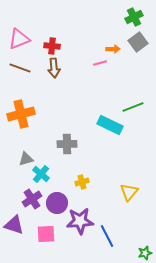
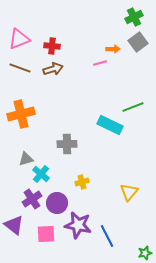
brown arrow: moved 1 px left, 1 px down; rotated 102 degrees counterclockwise
purple star: moved 2 px left, 4 px down; rotated 16 degrees clockwise
purple triangle: rotated 20 degrees clockwise
